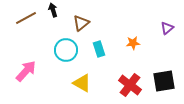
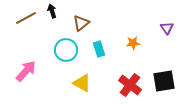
black arrow: moved 1 px left, 1 px down
purple triangle: rotated 24 degrees counterclockwise
